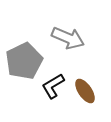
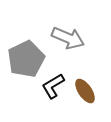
gray pentagon: moved 2 px right, 2 px up
